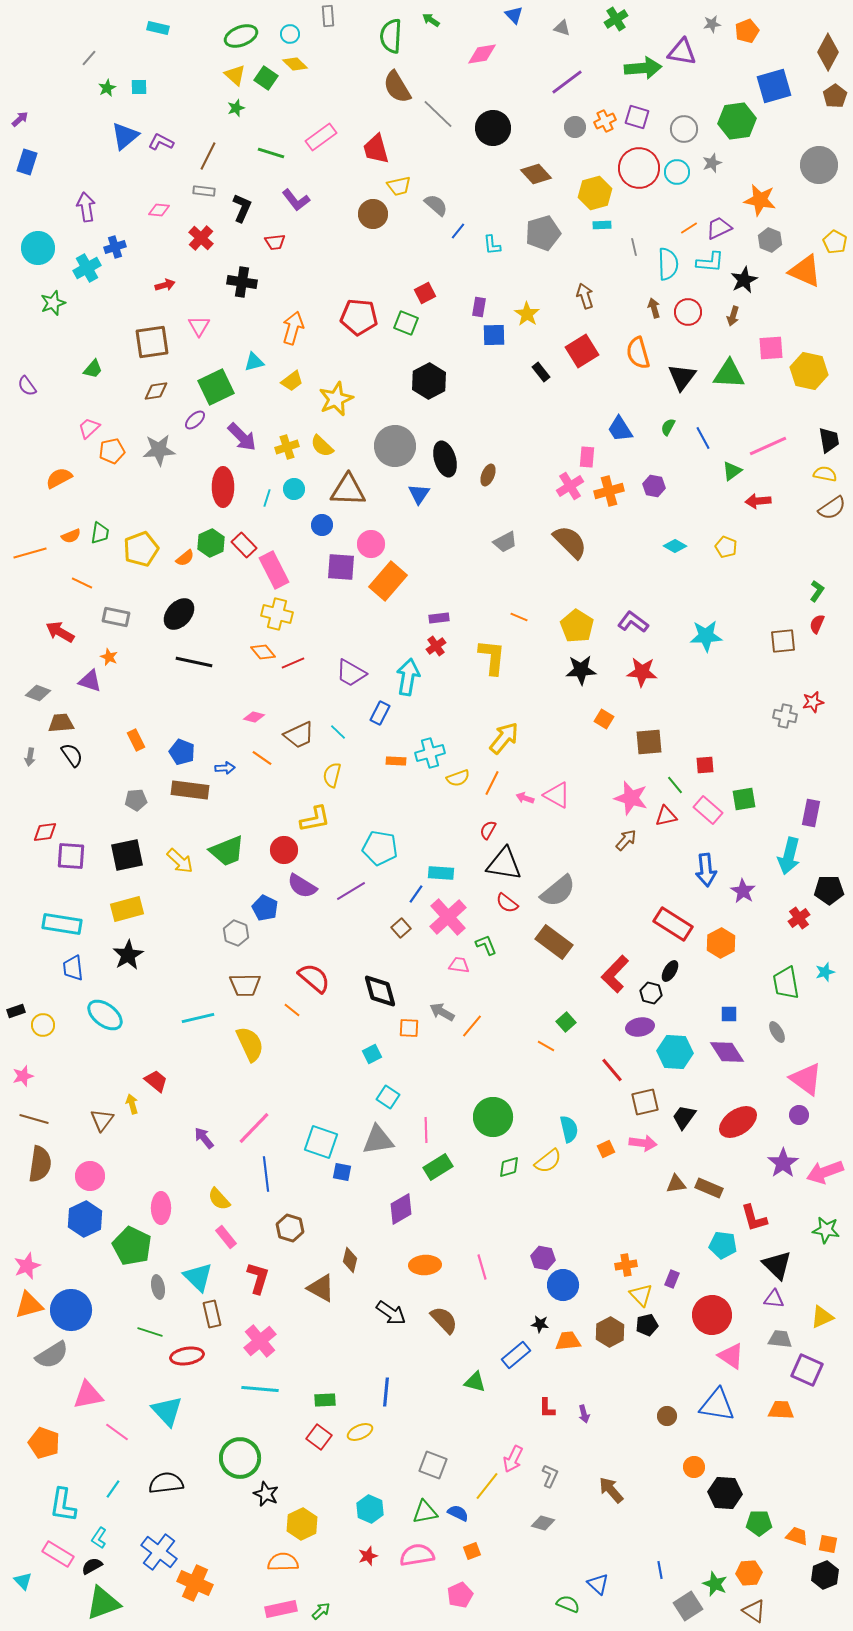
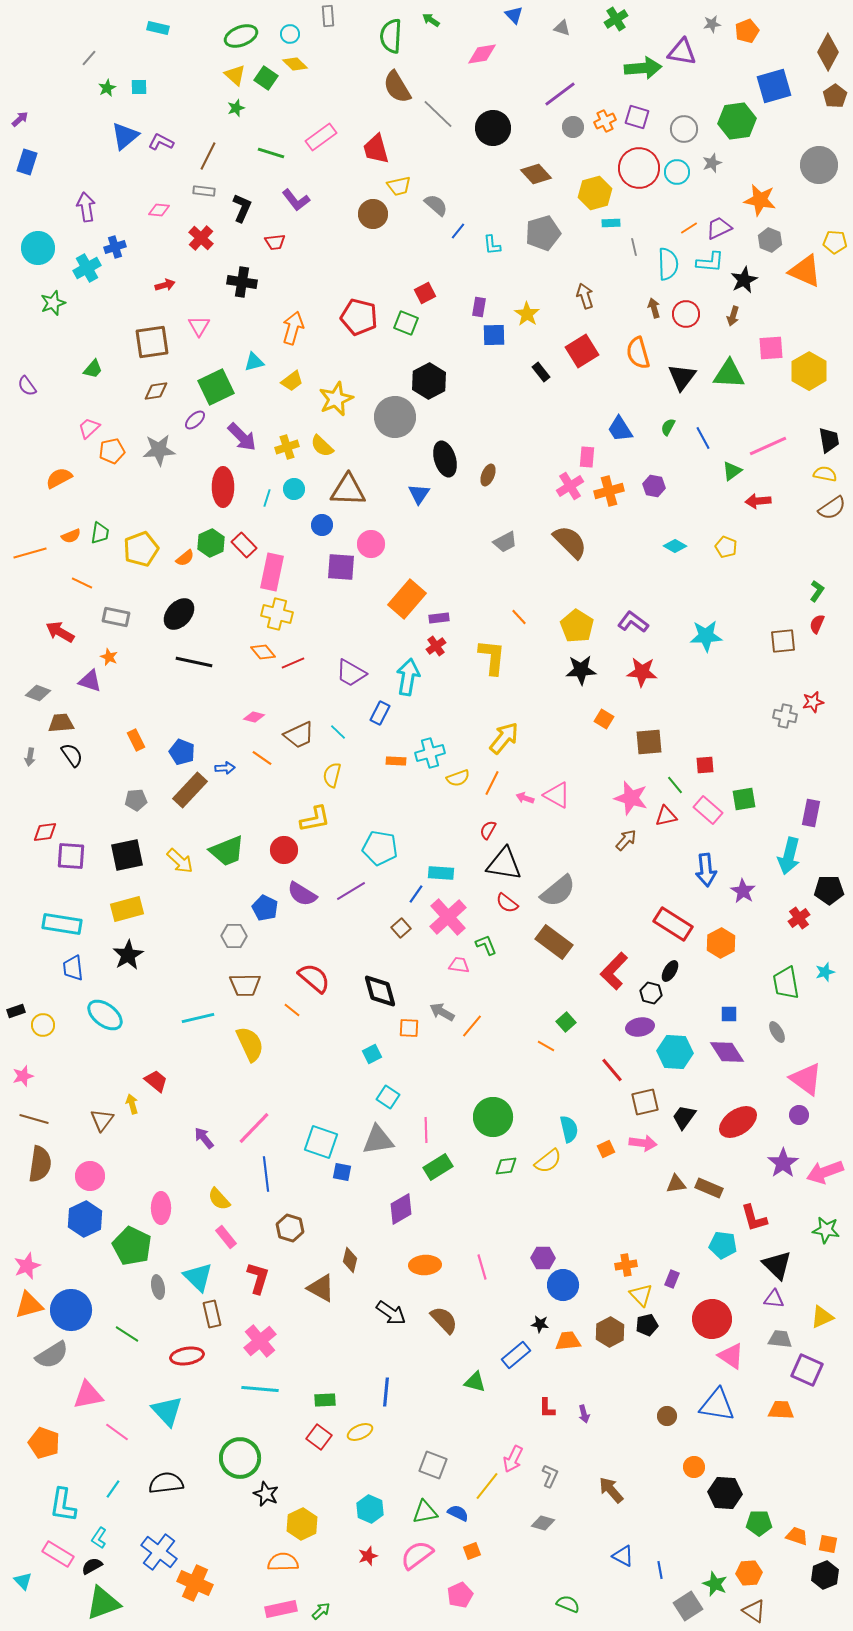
purple line at (567, 82): moved 7 px left, 12 px down
gray circle at (575, 127): moved 2 px left
cyan rectangle at (602, 225): moved 9 px right, 2 px up
yellow pentagon at (835, 242): rotated 25 degrees counterclockwise
red circle at (688, 312): moved 2 px left, 2 px down
red pentagon at (359, 317): rotated 9 degrees clockwise
yellow hexagon at (809, 371): rotated 18 degrees clockwise
gray circle at (395, 446): moved 29 px up
pink rectangle at (274, 570): moved 2 px left, 2 px down; rotated 39 degrees clockwise
orange rectangle at (388, 581): moved 19 px right, 18 px down
orange line at (519, 617): rotated 24 degrees clockwise
brown rectangle at (190, 790): rotated 54 degrees counterclockwise
purple semicircle at (302, 886): moved 8 px down
gray hexagon at (236, 933): moved 2 px left, 3 px down; rotated 20 degrees counterclockwise
red L-shape at (615, 974): moved 1 px left, 3 px up
green diamond at (509, 1167): moved 3 px left, 1 px up; rotated 10 degrees clockwise
purple hexagon at (543, 1258): rotated 10 degrees counterclockwise
red circle at (712, 1315): moved 4 px down
green line at (150, 1332): moved 23 px left, 2 px down; rotated 15 degrees clockwise
pink semicircle at (417, 1555): rotated 28 degrees counterclockwise
blue triangle at (598, 1584): moved 25 px right, 28 px up; rotated 15 degrees counterclockwise
